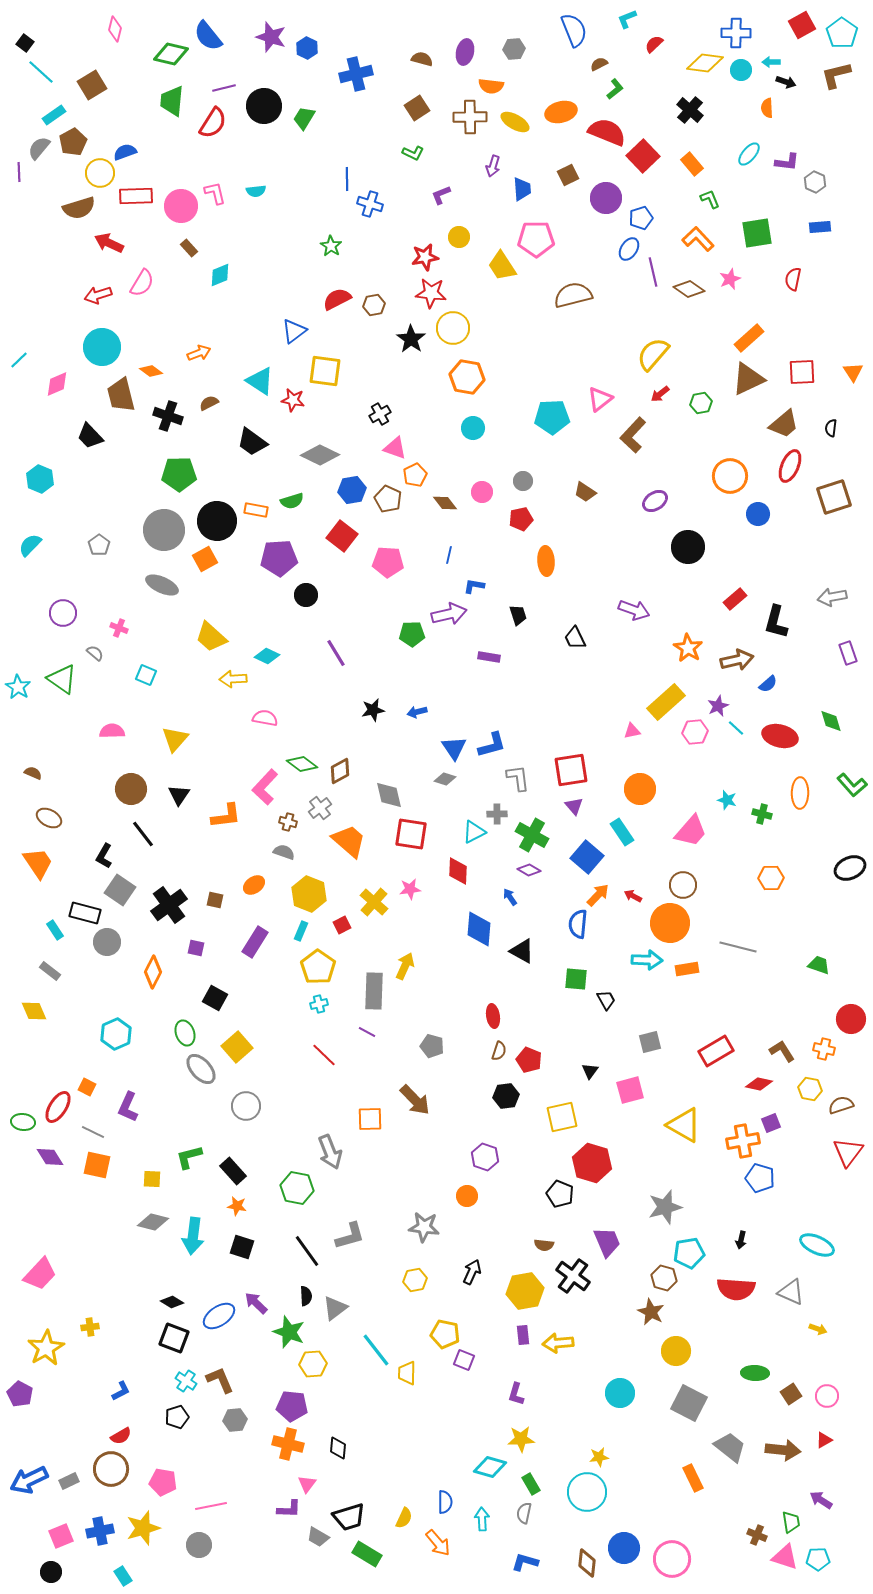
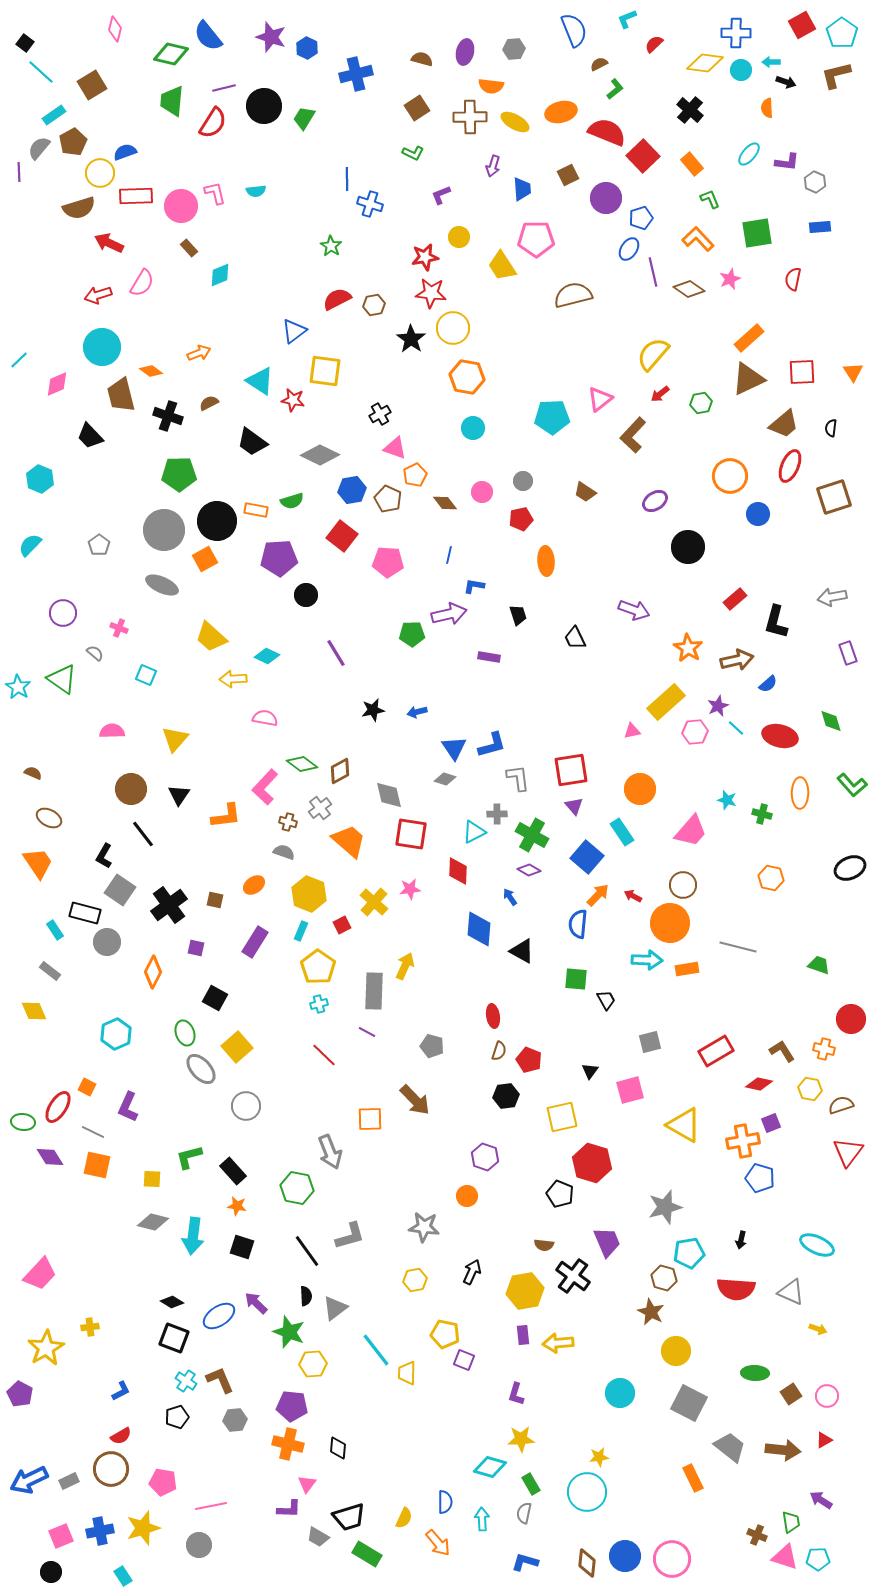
orange hexagon at (771, 878): rotated 15 degrees clockwise
blue circle at (624, 1548): moved 1 px right, 8 px down
